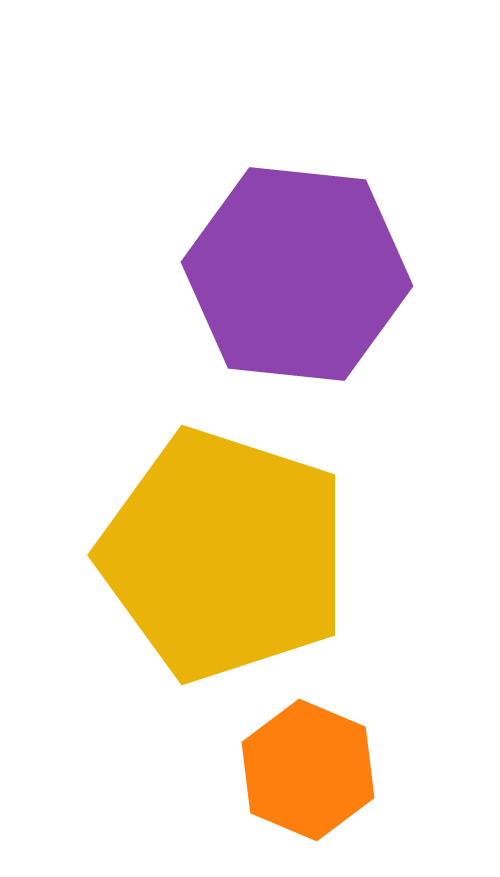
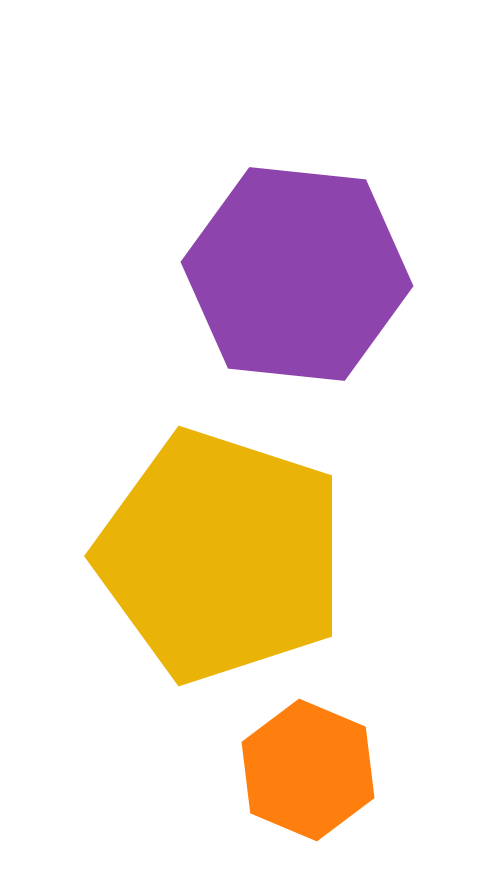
yellow pentagon: moved 3 px left, 1 px down
